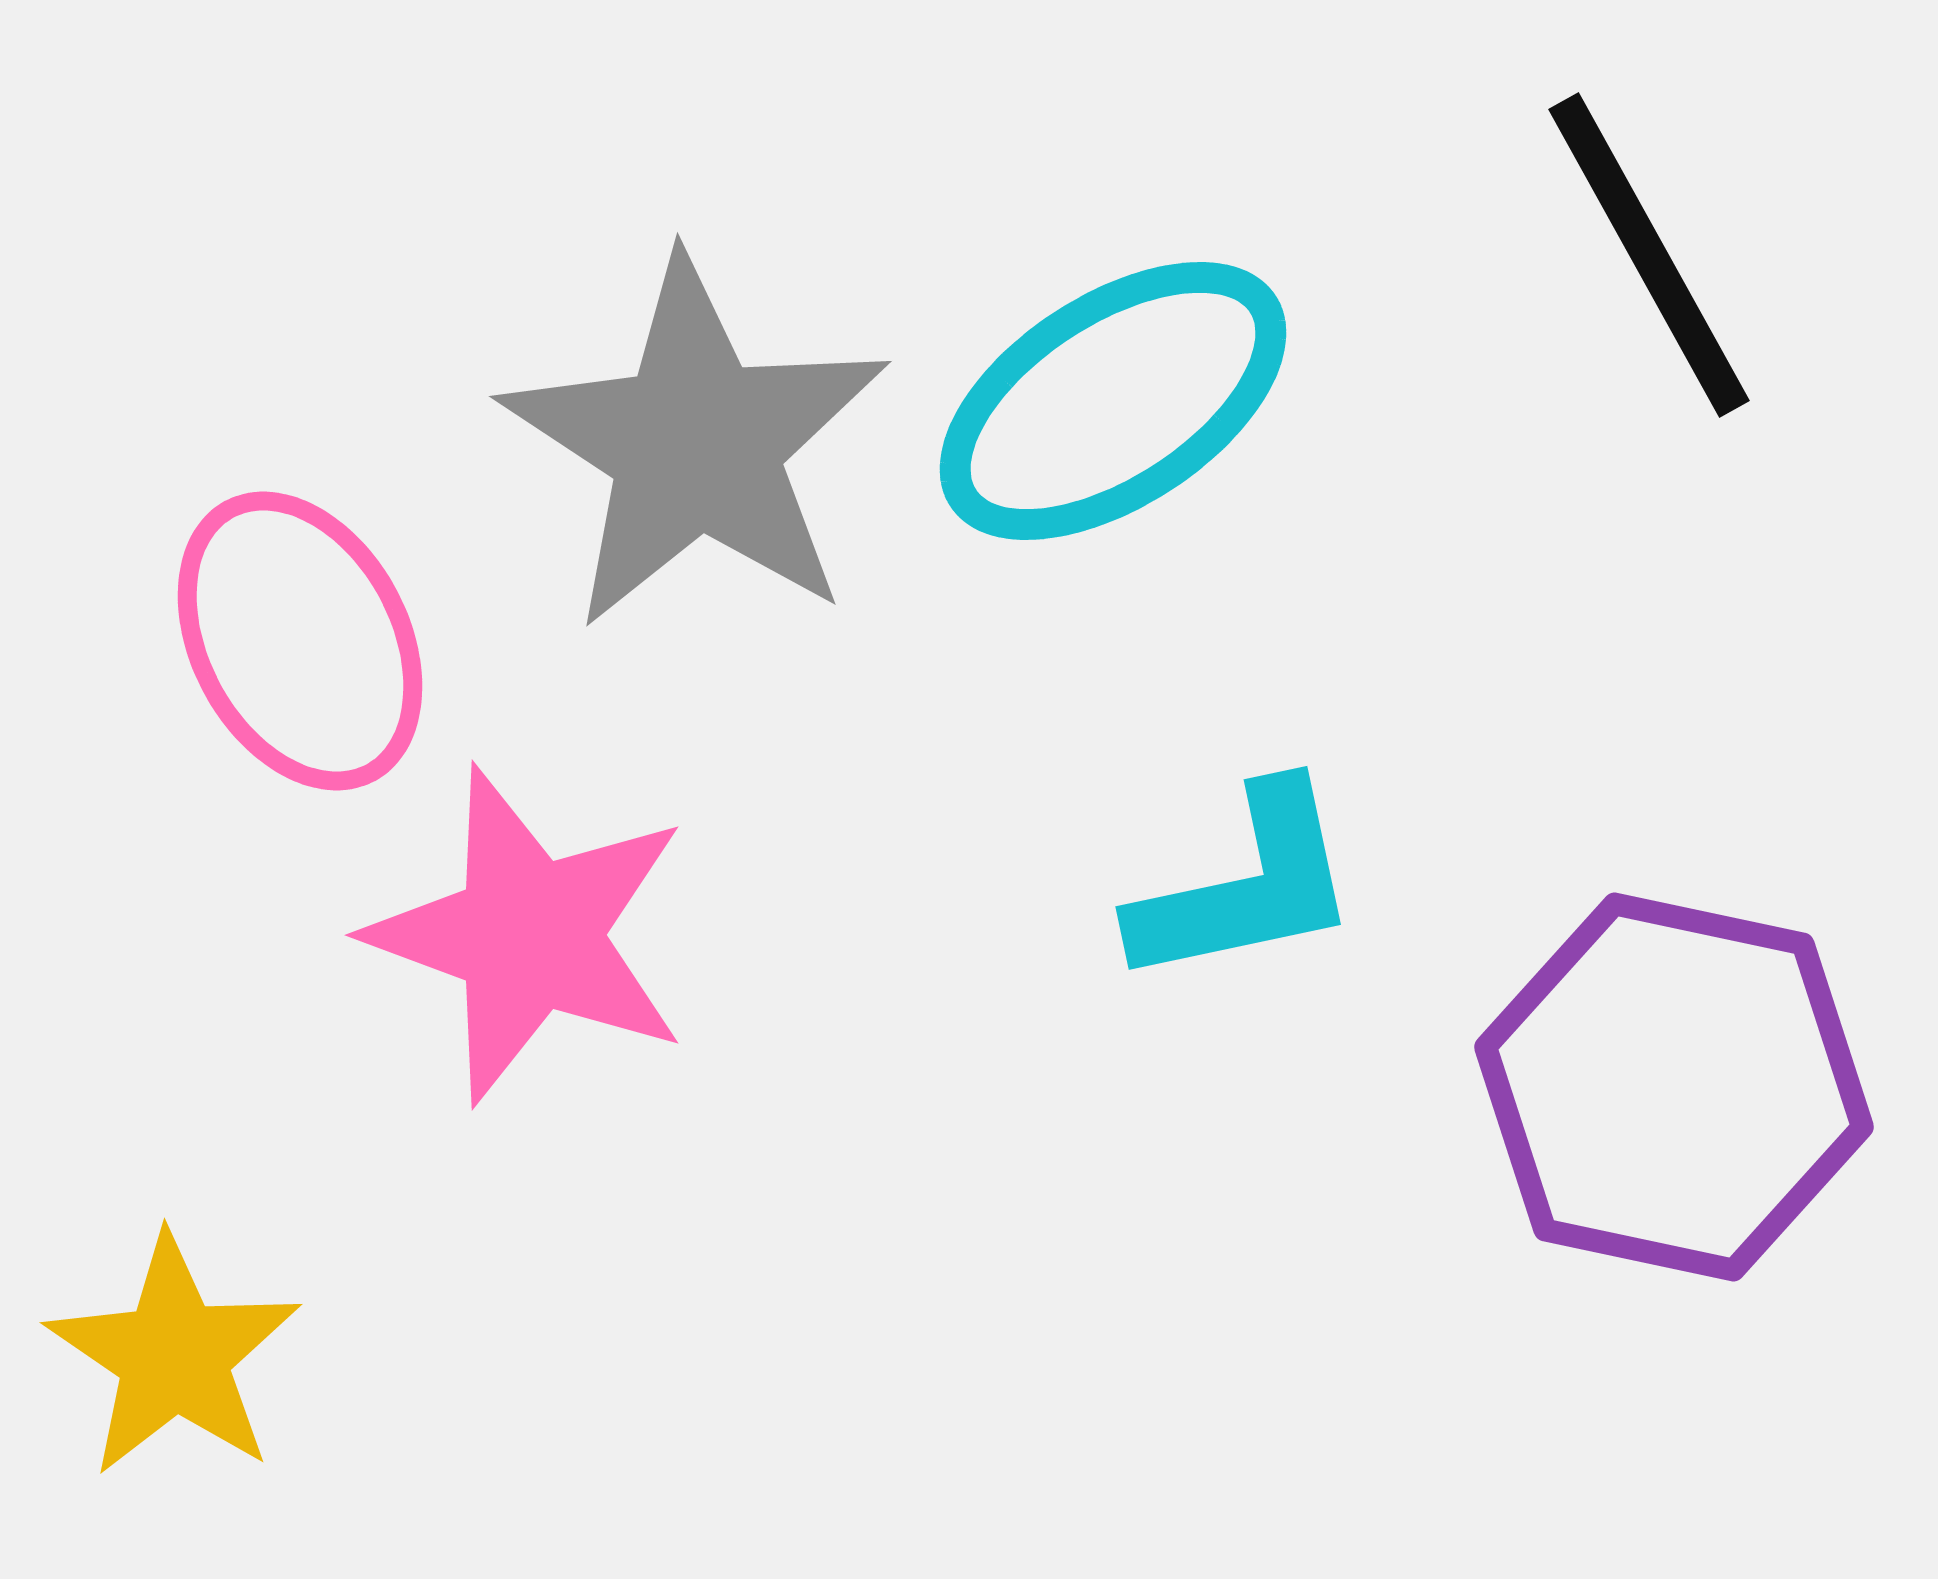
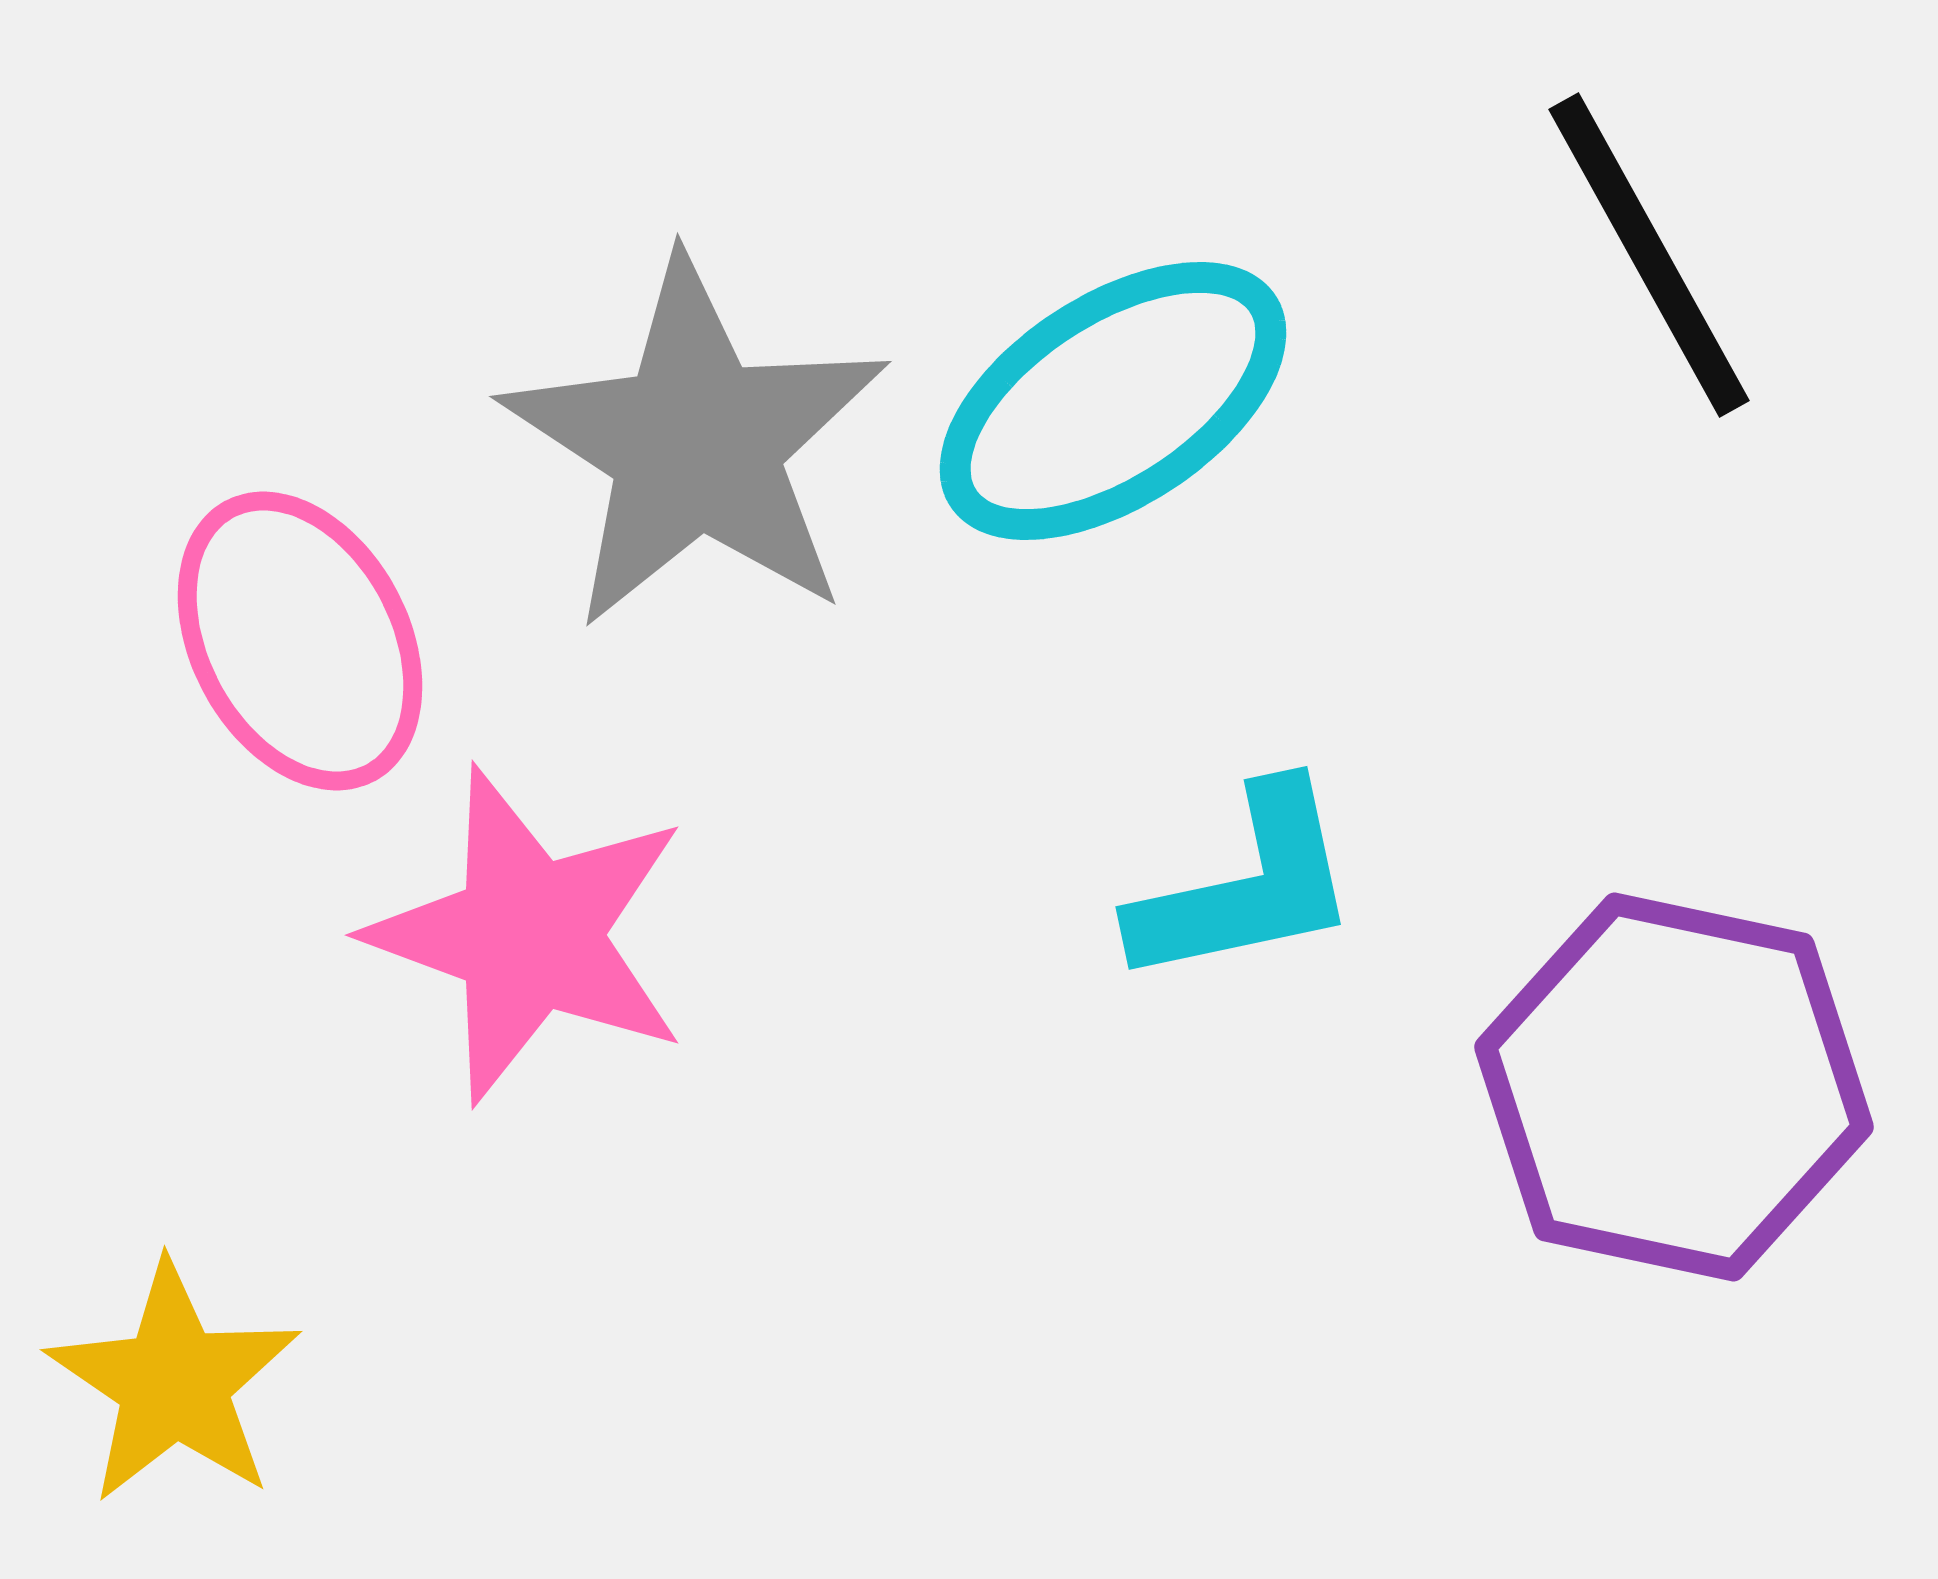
yellow star: moved 27 px down
